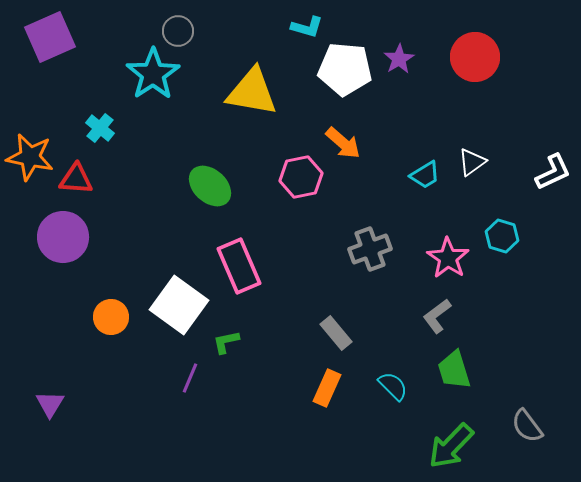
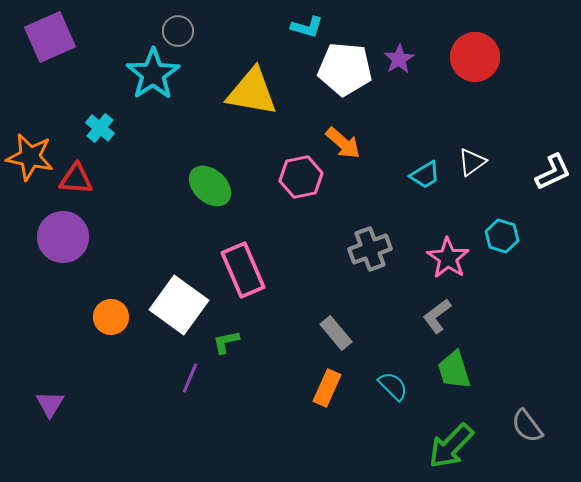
pink rectangle: moved 4 px right, 4 px down
